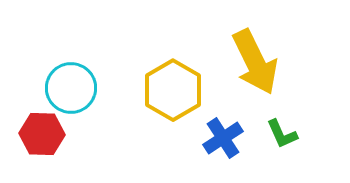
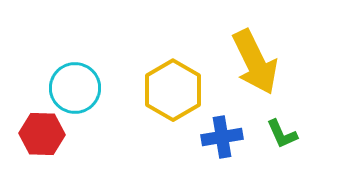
cyan circle: moved 4 px right
blue cross: moved 1 px left, 1 px up; rotated 24 degrees clockwise
